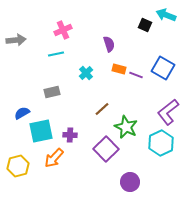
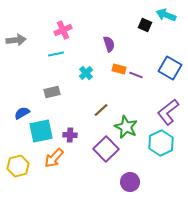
blue square: moved 7 px right
brown line: moved 1 px left, 1 px down
